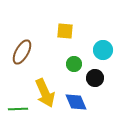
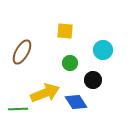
green circle: moved 4 px left, 1 px up
black circle: moved 2 px left, 2 px down
yellow arrow: rotated 88 degrees counterclockwise
blue diamond: rotated 10 degrees counterclockwise
